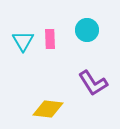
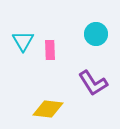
cyan circle: moved 9 px right, 4 px down
pink rectangle: moved 11 px down
